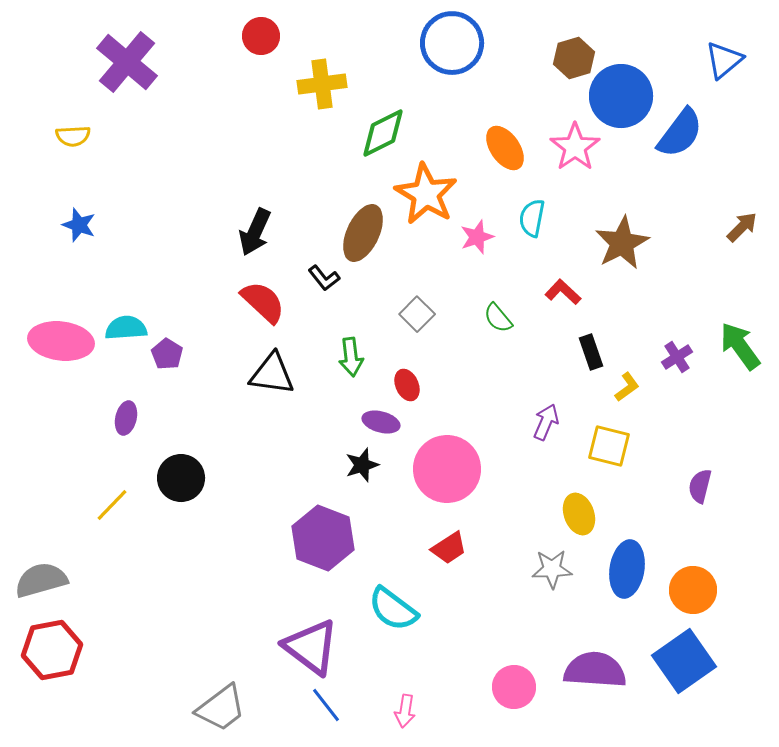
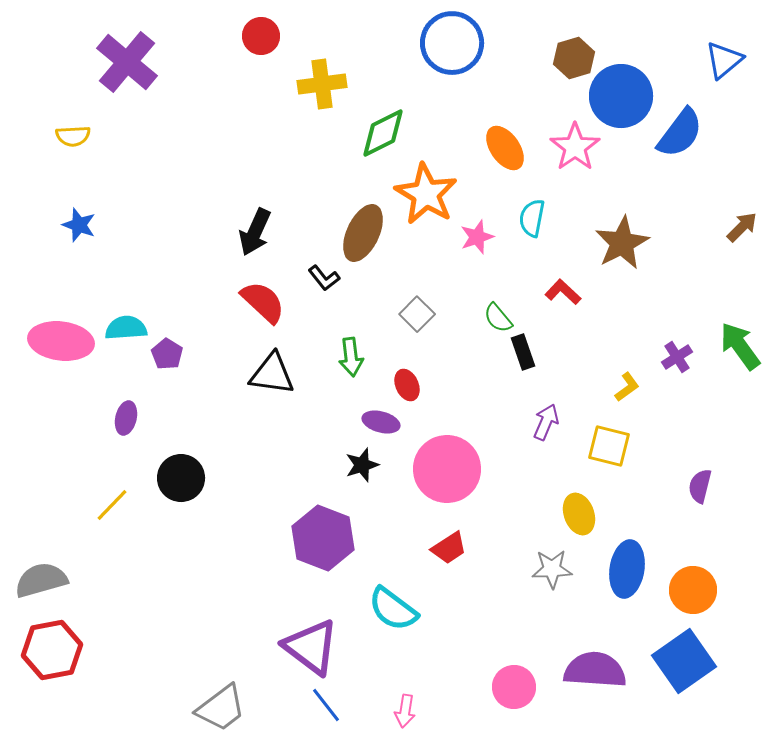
black rectangle at (591, 352): moved 68 px left
